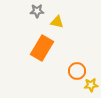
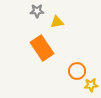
yellow triangle: rotated 24 degrees counterclockwise
orange rectangle: rotated 65 degrees counterclockwise
